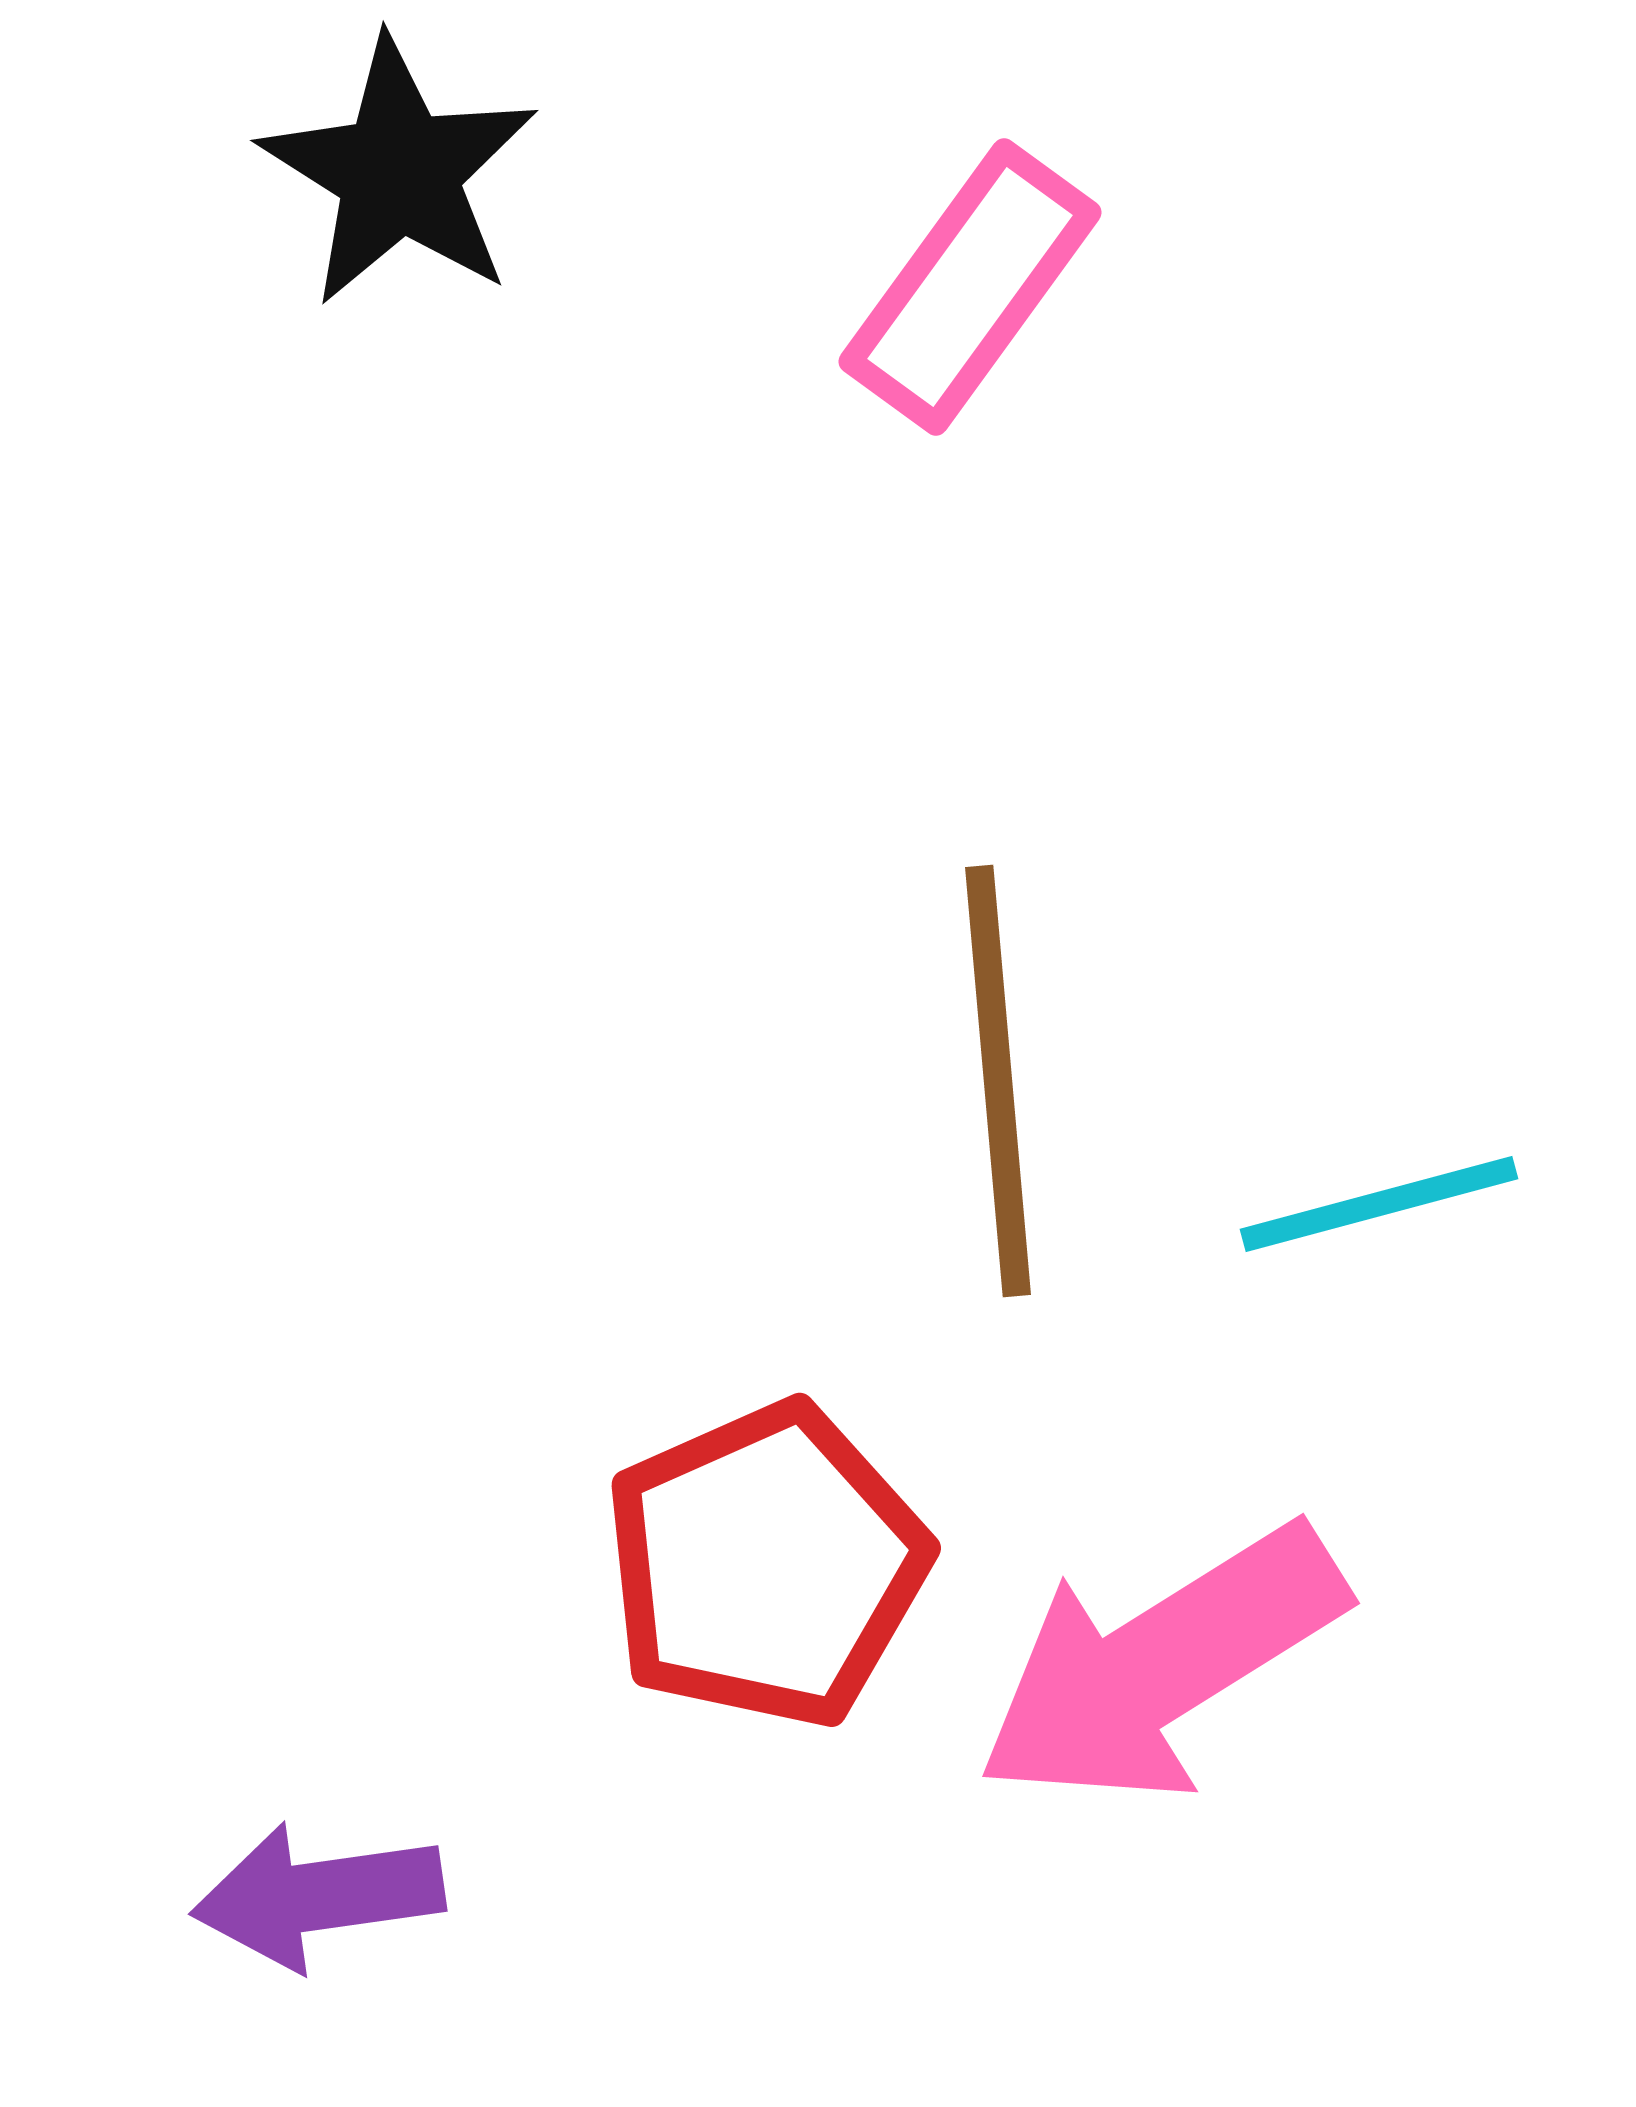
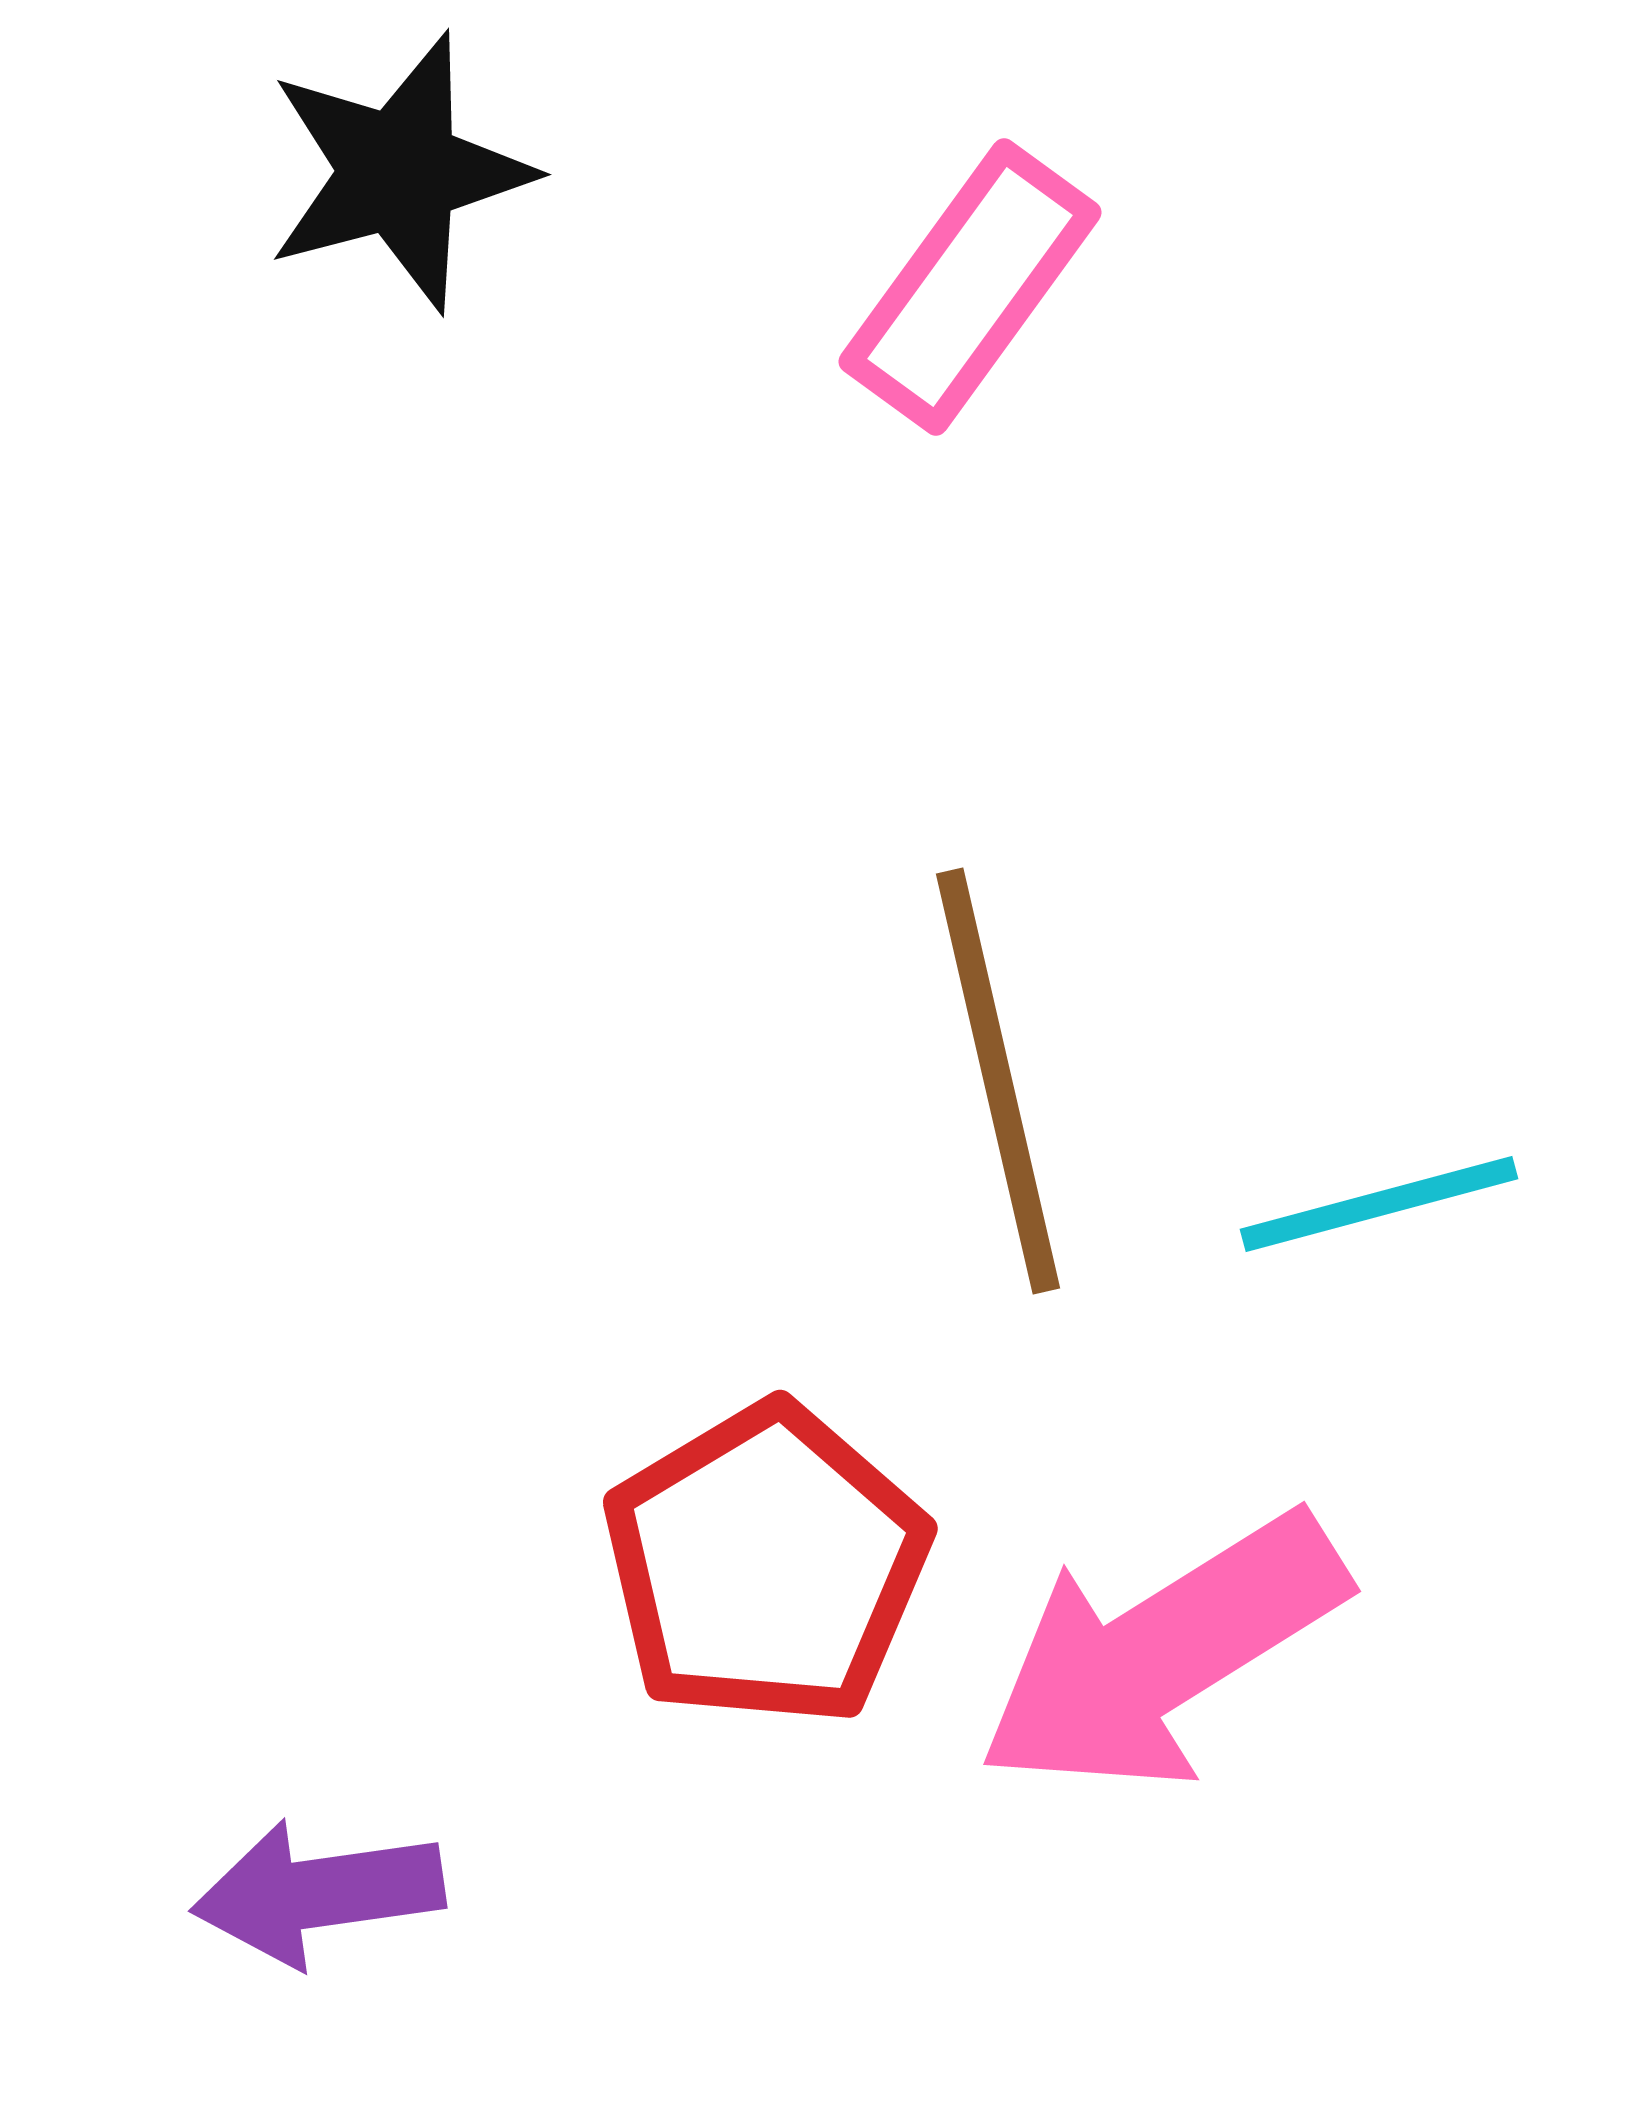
black star: rotated 25 degrees clockwise
brown line: rotated 8 degrees counterclockwise
red pentagon: rotated 7 degrees counterclockwise
pink arrow: moved 1 px right, 12 px up
purple arrow: moved 3 px up
